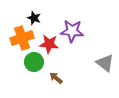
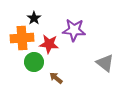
black star: rotated 16 degrees clockwise
purple star: moved 2 px right, 1 px up
orange cross: rotated 15 degrees clockwise
